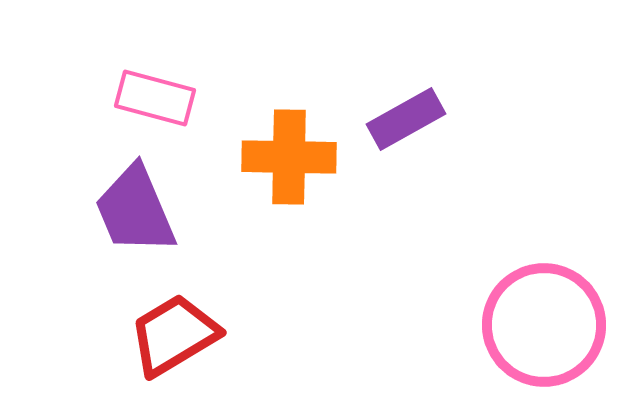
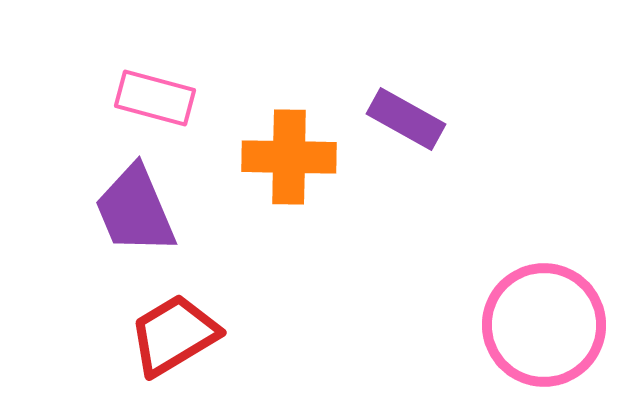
purple rectangle: rotated 58 degrees clockwise
